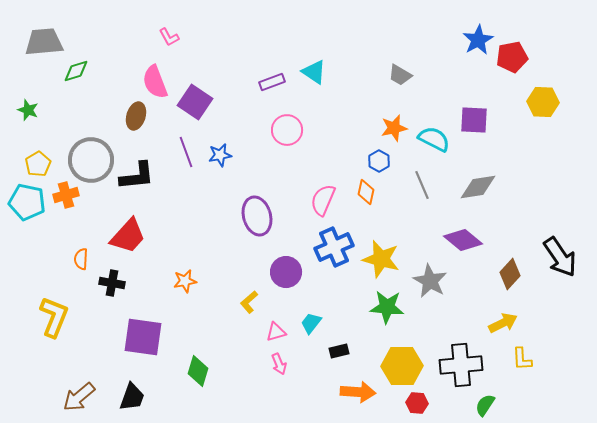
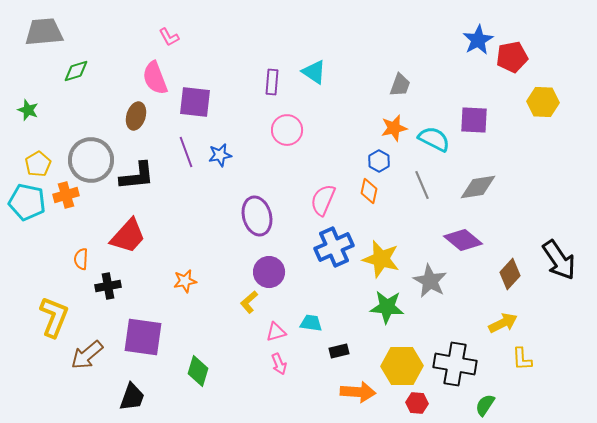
gray trapezoid at (44, 42): moved 10 px up
gray trapezoid at (400, 75): moved 10 px down; rotated 100 degrees counterclockwise
pink semicircle at (155, 82): moved 4 px up
purple rectangle at (272, 82): rotated 65 degrees counterclockwise
purple square at (195, 102): rotated 28 degrees counterclockwise
orange diamond at (366, 192): moved 3 px right, 1 px up
black arrow at (560, 257): moved 1 px left, 3 px down
purple circle at (286, 272): moved 17 px left
black cross at (112, 283): moved 4 px left, 3 px down; rotated 20 degrees counterclockwise
cyan trapezoid at (311, 323): rotated 60 degrees clockwise
black cross at (461, 365): moved 6 px left, 1 px up; rotated 15 degrees clockwise
brown arrow at (79, 397): moved 8 px right, 42 px up
